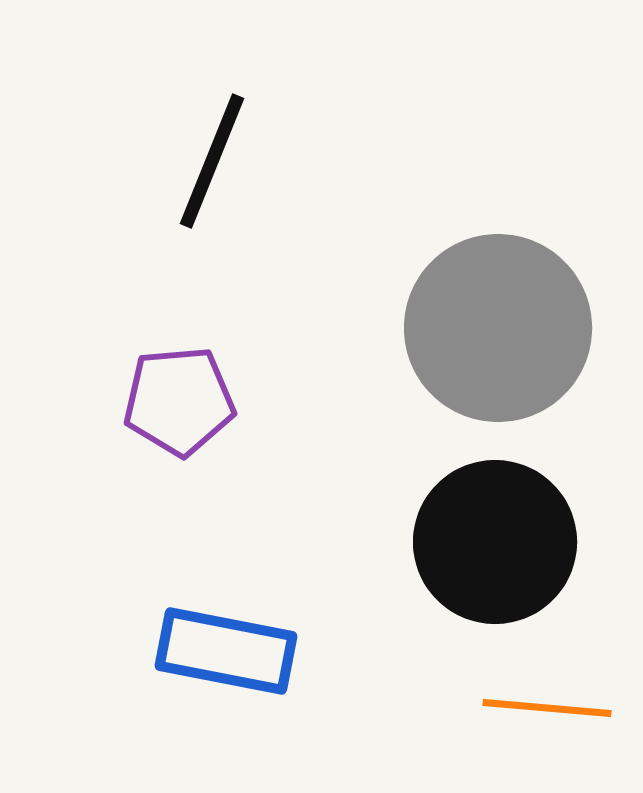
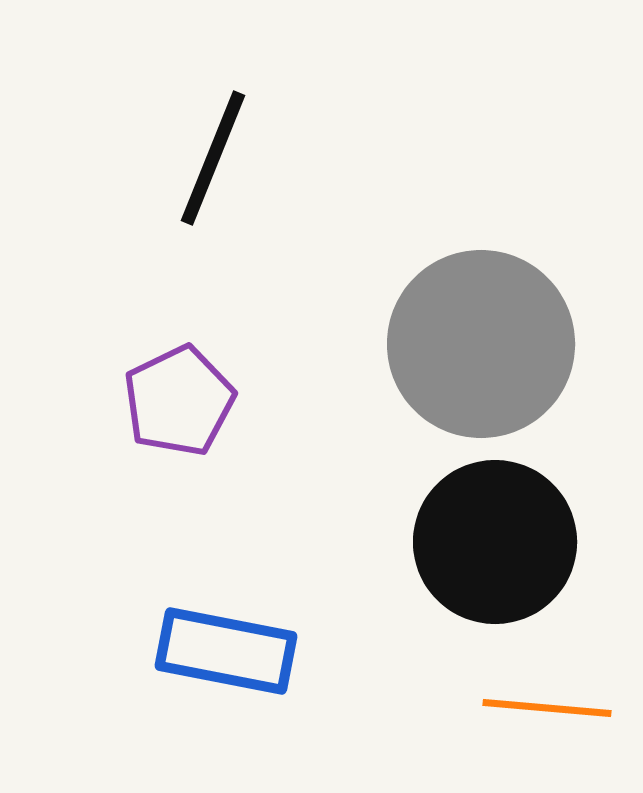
black line: moved 1 px right, 3 px up
gray circle: moved 17 px left, 16 px down
purple pentagon: rotated 21 degrees counterclockwise
